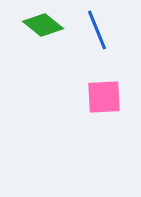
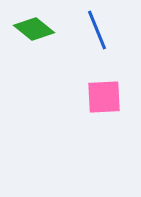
green diamond: moved 9 px left, 4 px down
